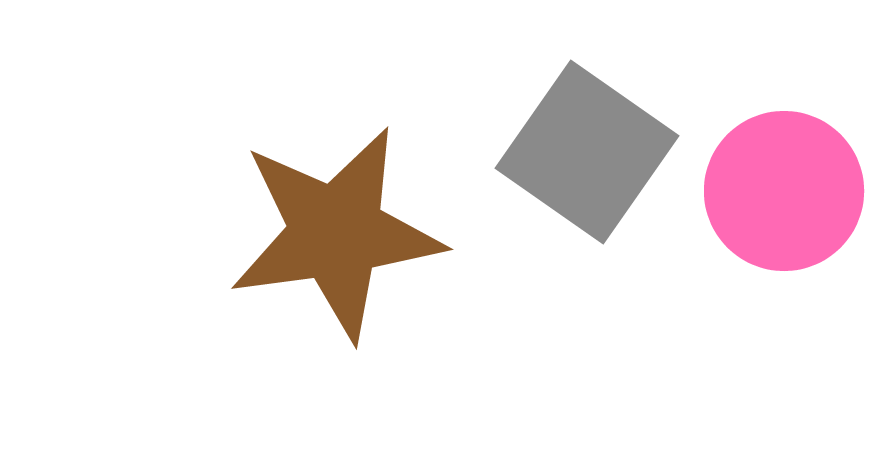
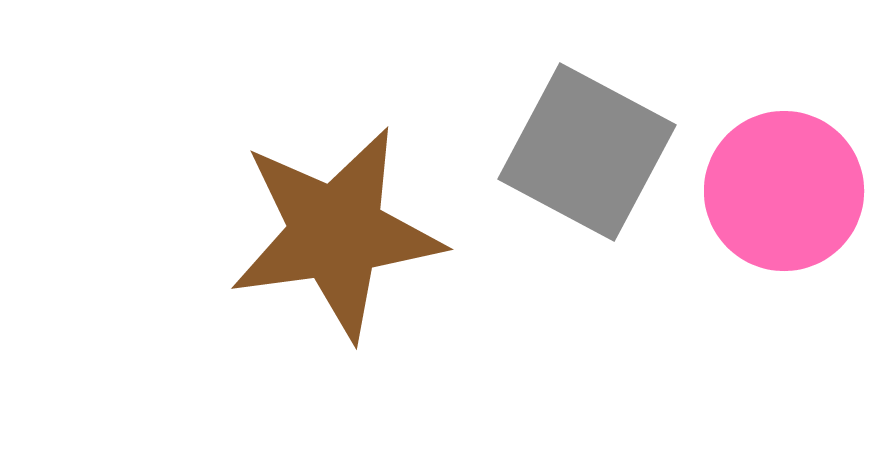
gray square: rotated 7 degrees counterclockwise
